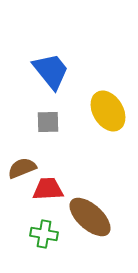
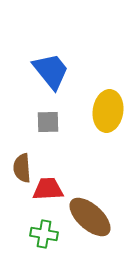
yellow ellipse: rotated 39 degrees clockwise
brown semicircle: rotated 72 degrees counterclockwise
